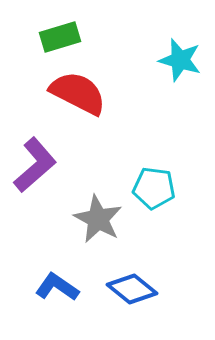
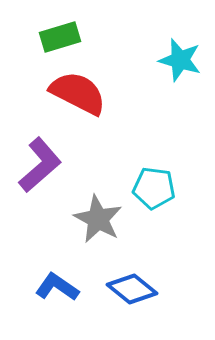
purple L-shape: moved 5 px right
